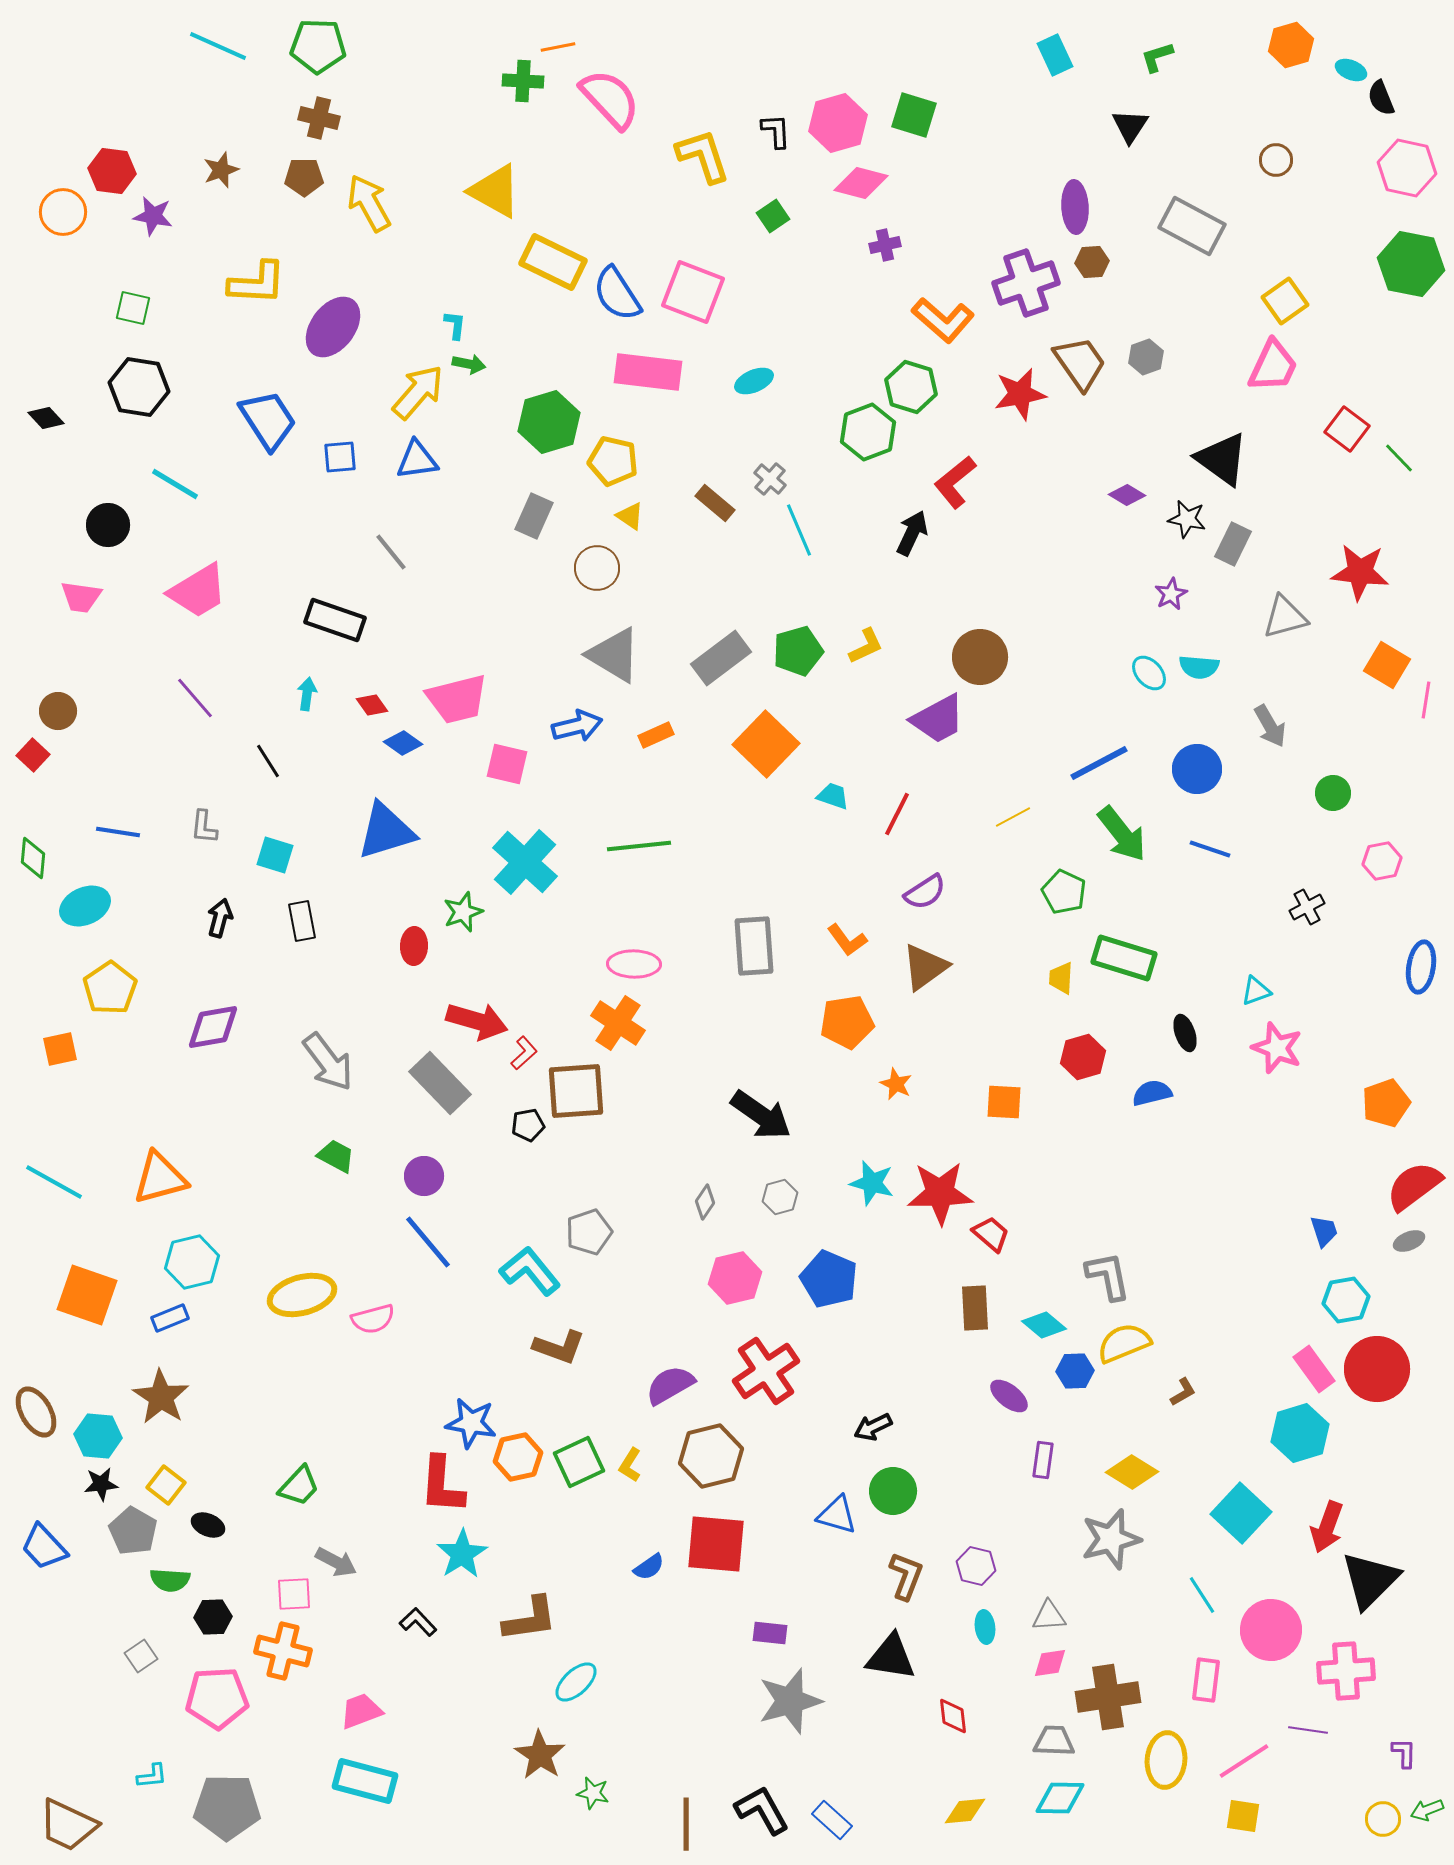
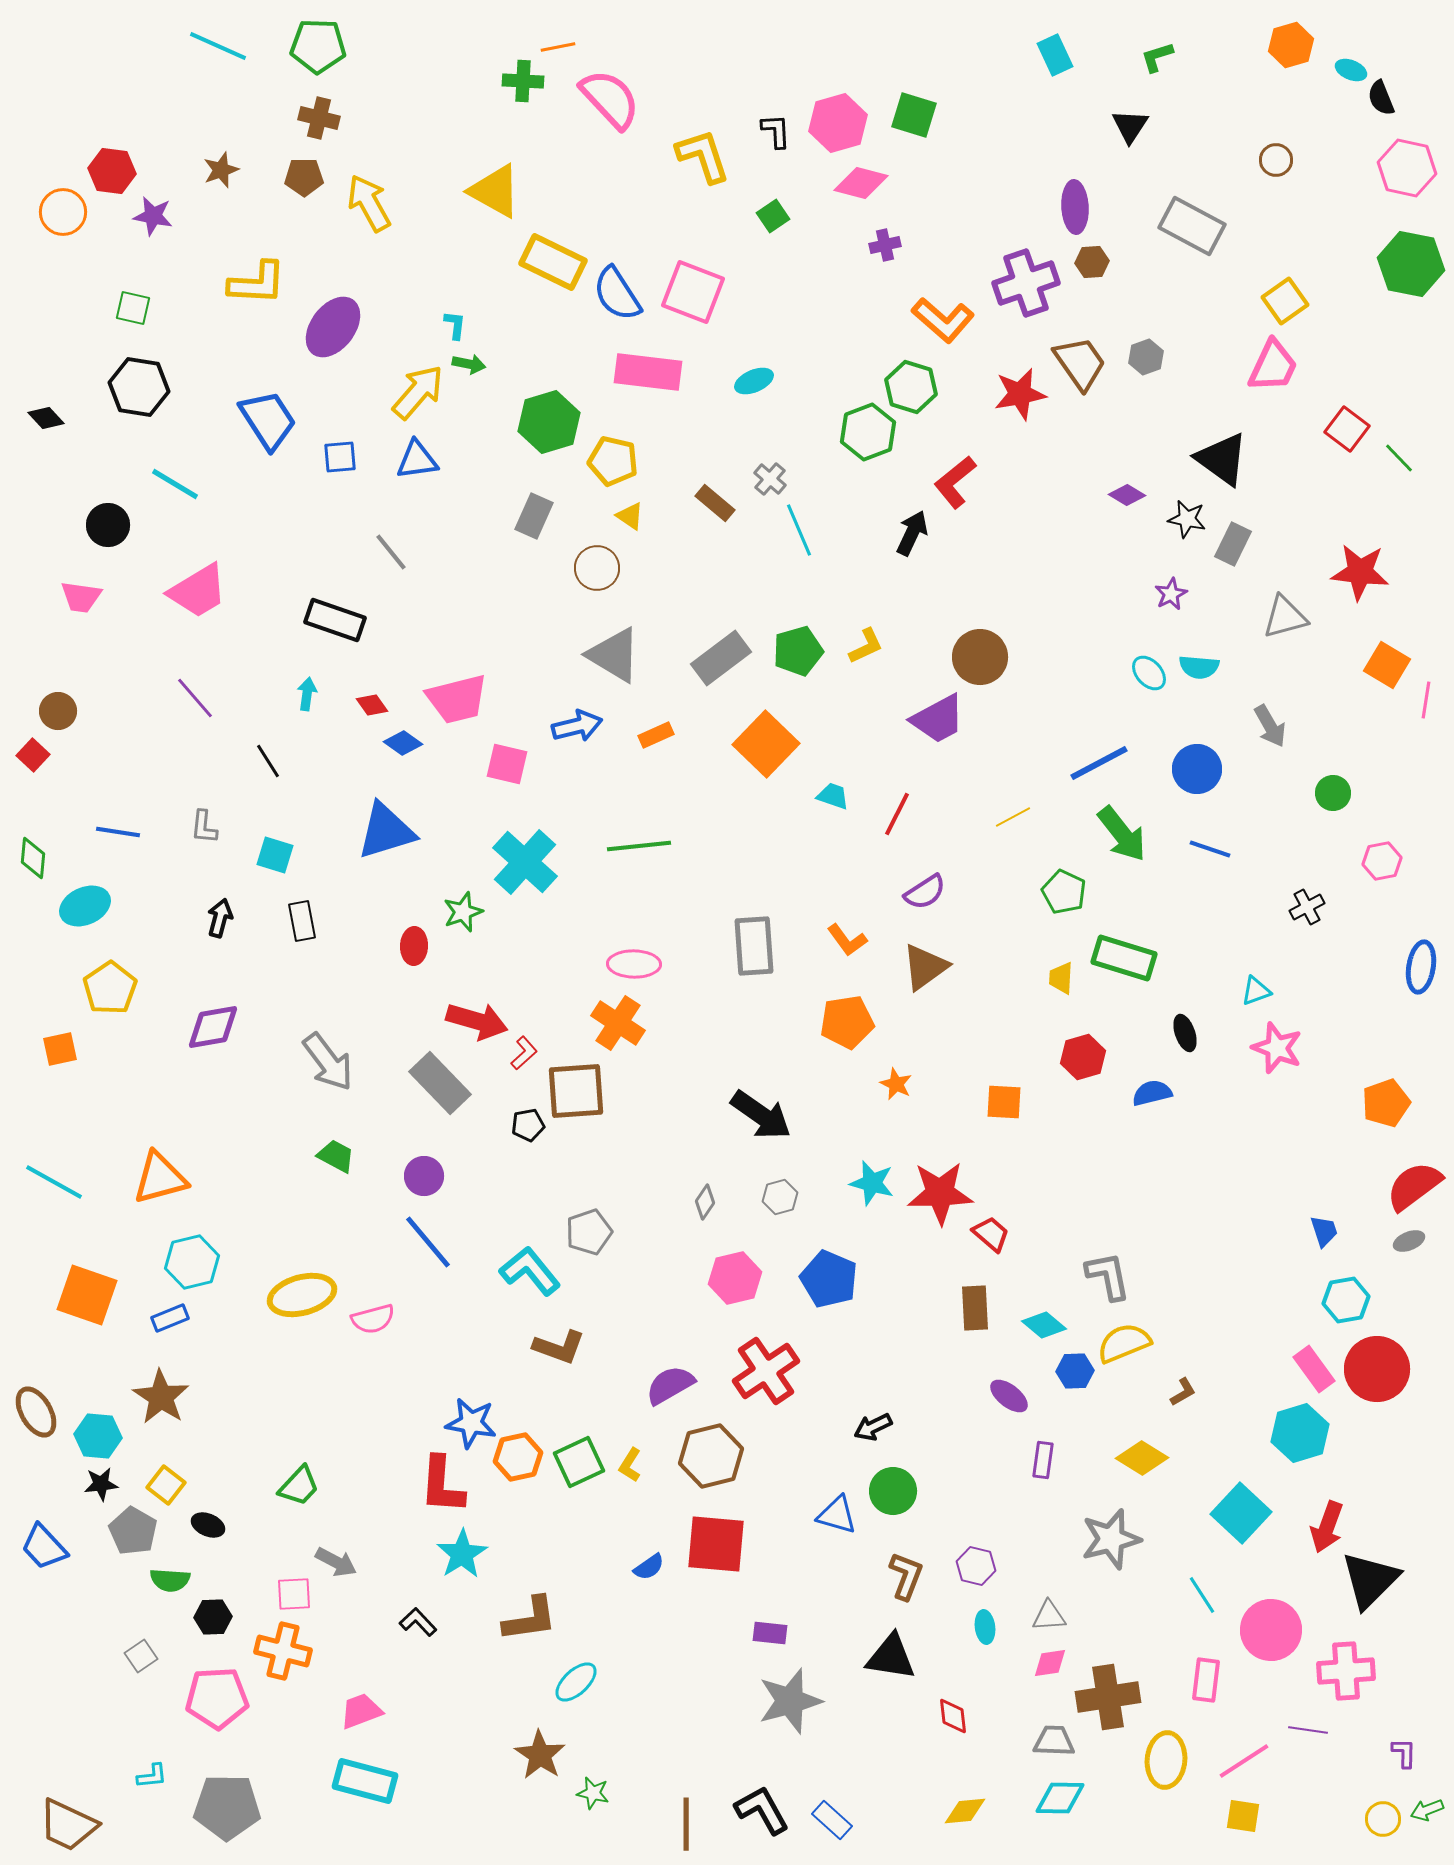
yellow diamond at (1132, 1472): moved 10 px right, 14 px up
